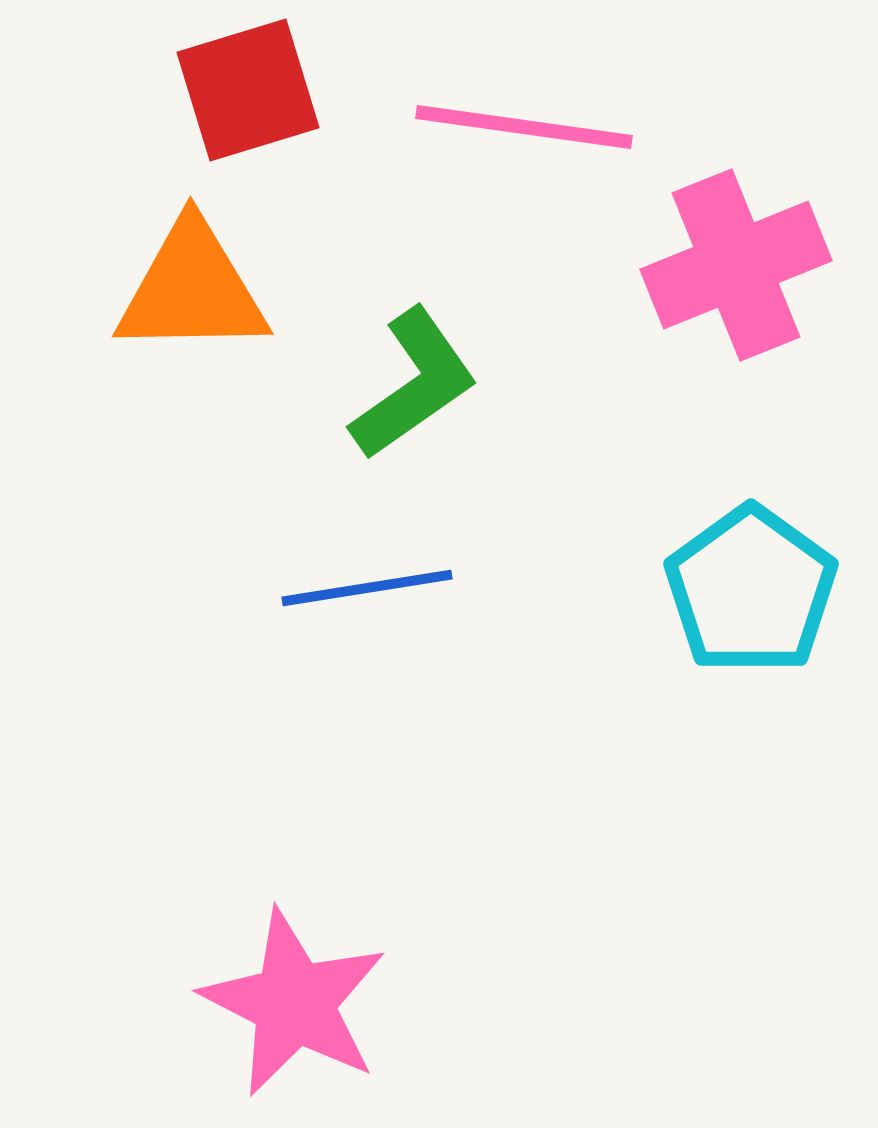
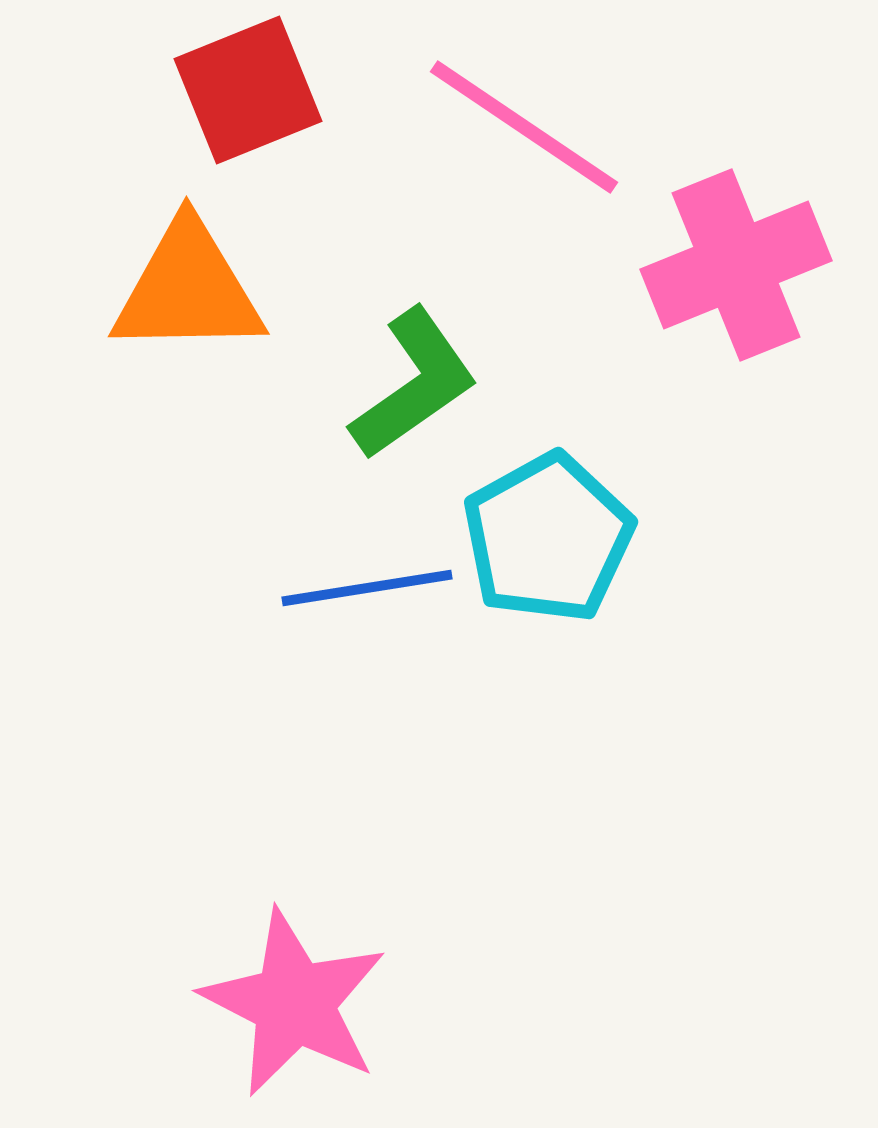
red square: rotated 5 degrees counterclockwise
pink line: rotated 26 degrees clockwise
orange triangle: moved 4 px left
cyan pentagon: moved 203 px left, 52 px up; rotated 7 degrees clockwise
